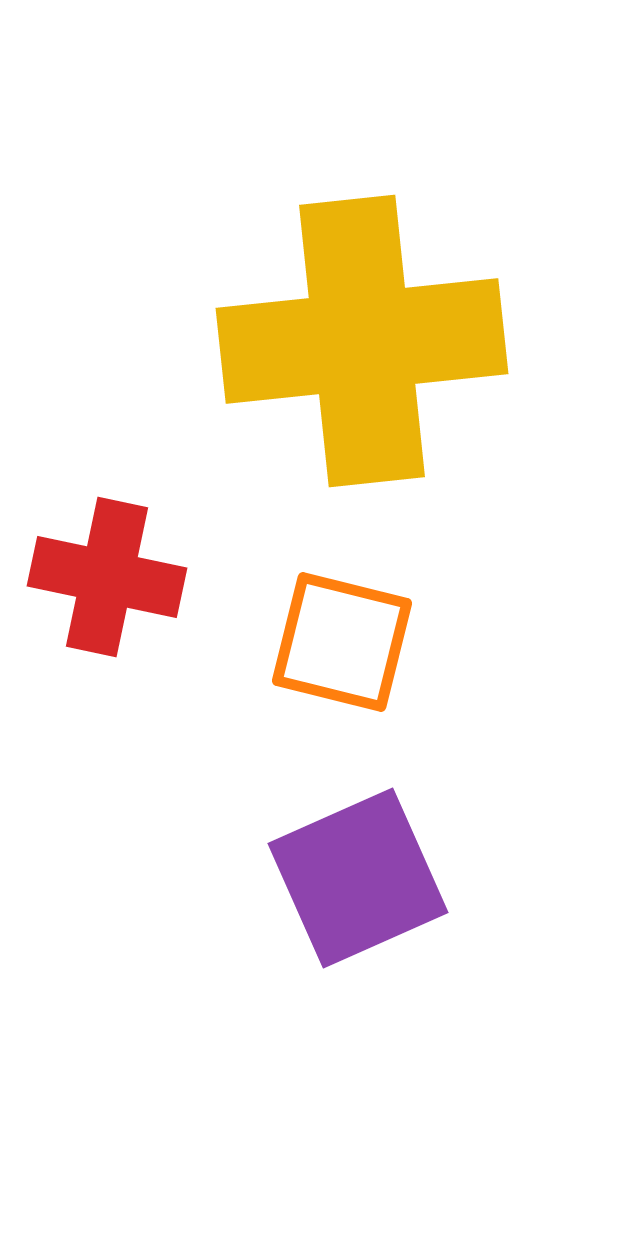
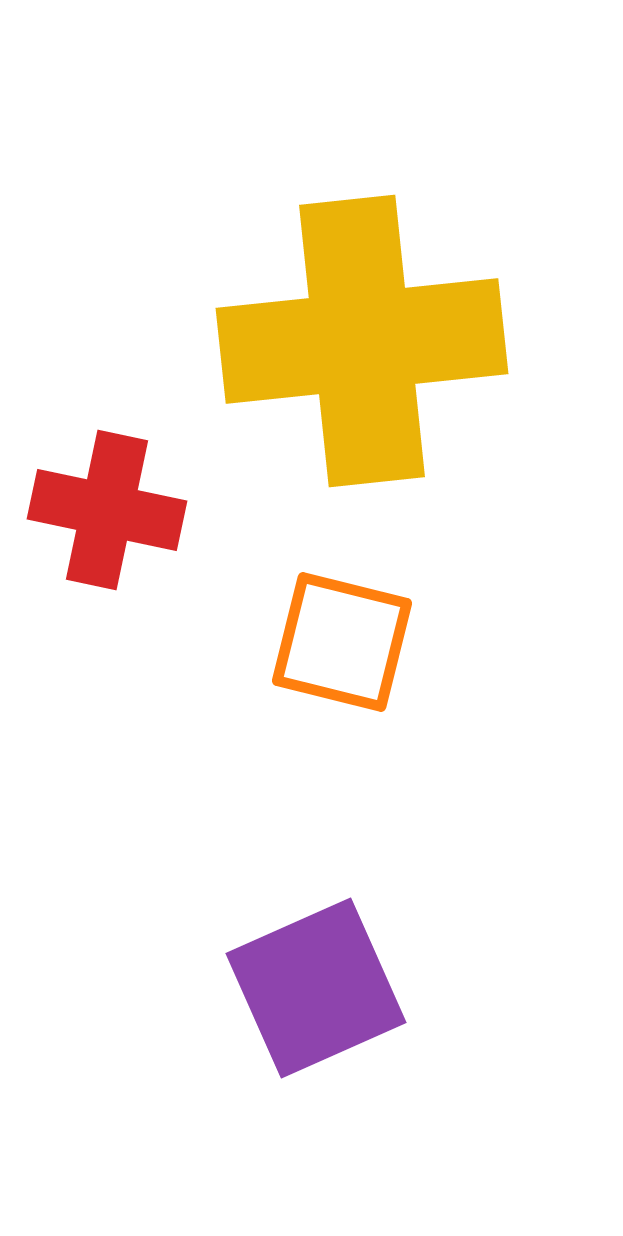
red cross: moved 67 px up
purple square: moved 42 px left, 110 px down
